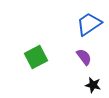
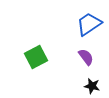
purple semicircle: moved 2 px right
black star: moved 1 px left, 1 px down
